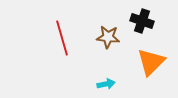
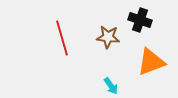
black cross: moved 2 px left, 1 px up
orange triangle: rotated 24 degrees clockwise
cyan arrow: moved 5 px right, 2 px down; rotated 66 degrees clockwise
